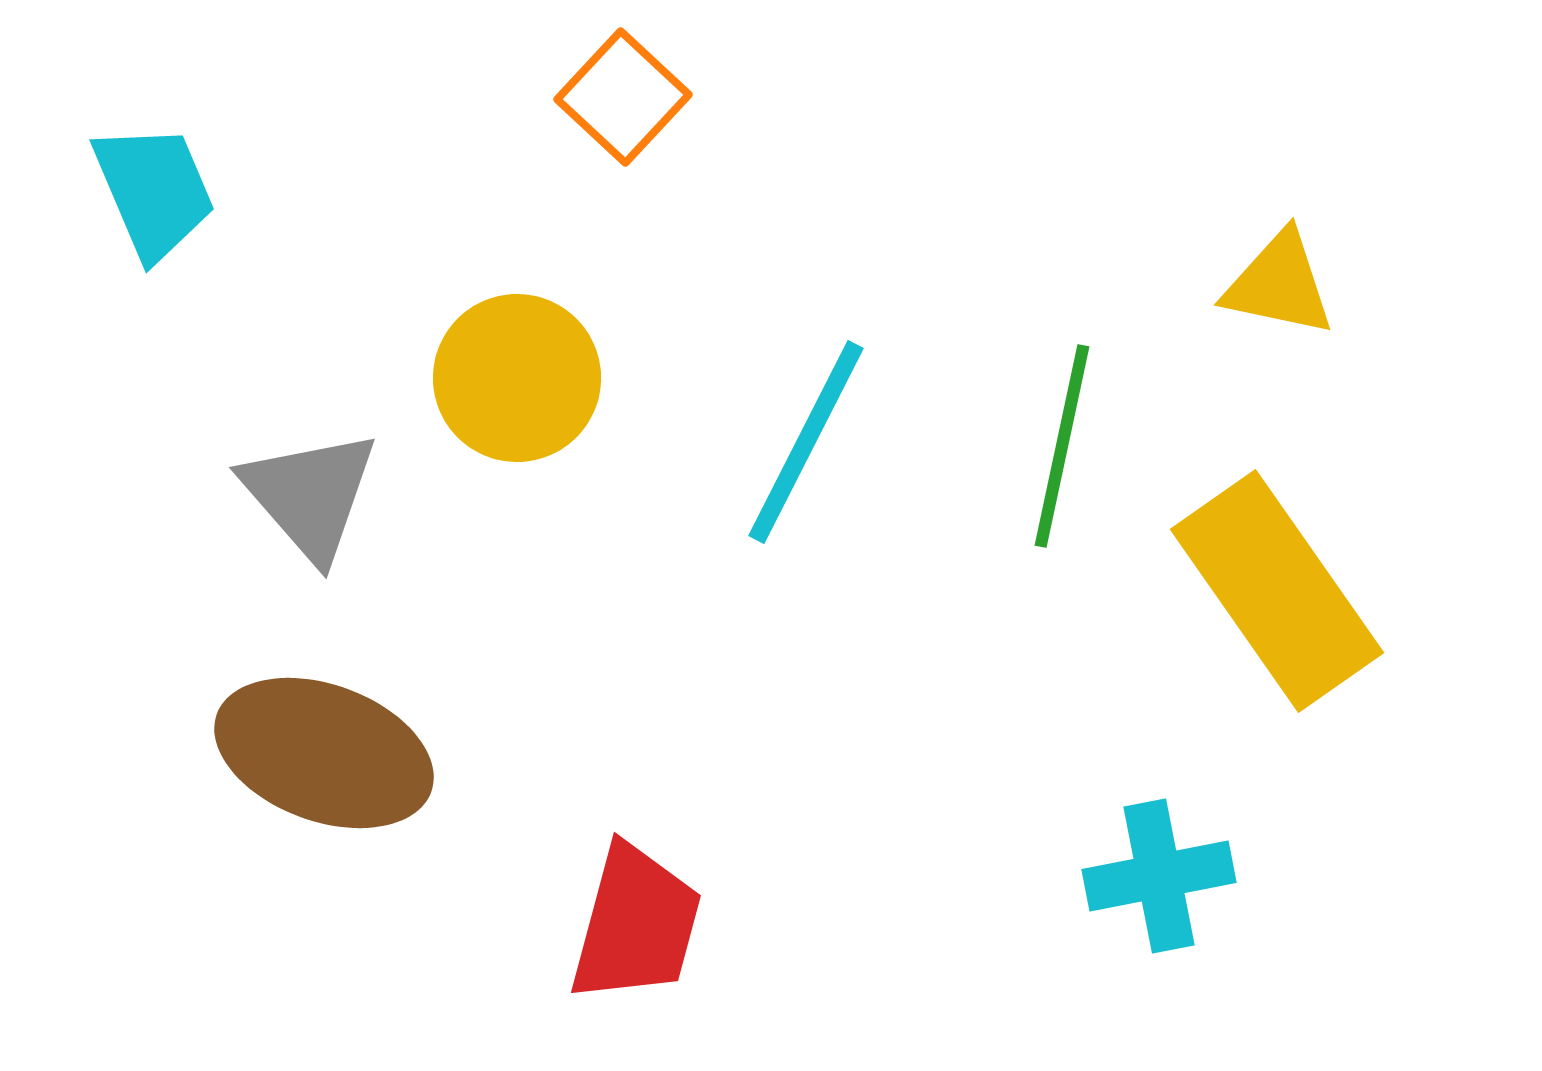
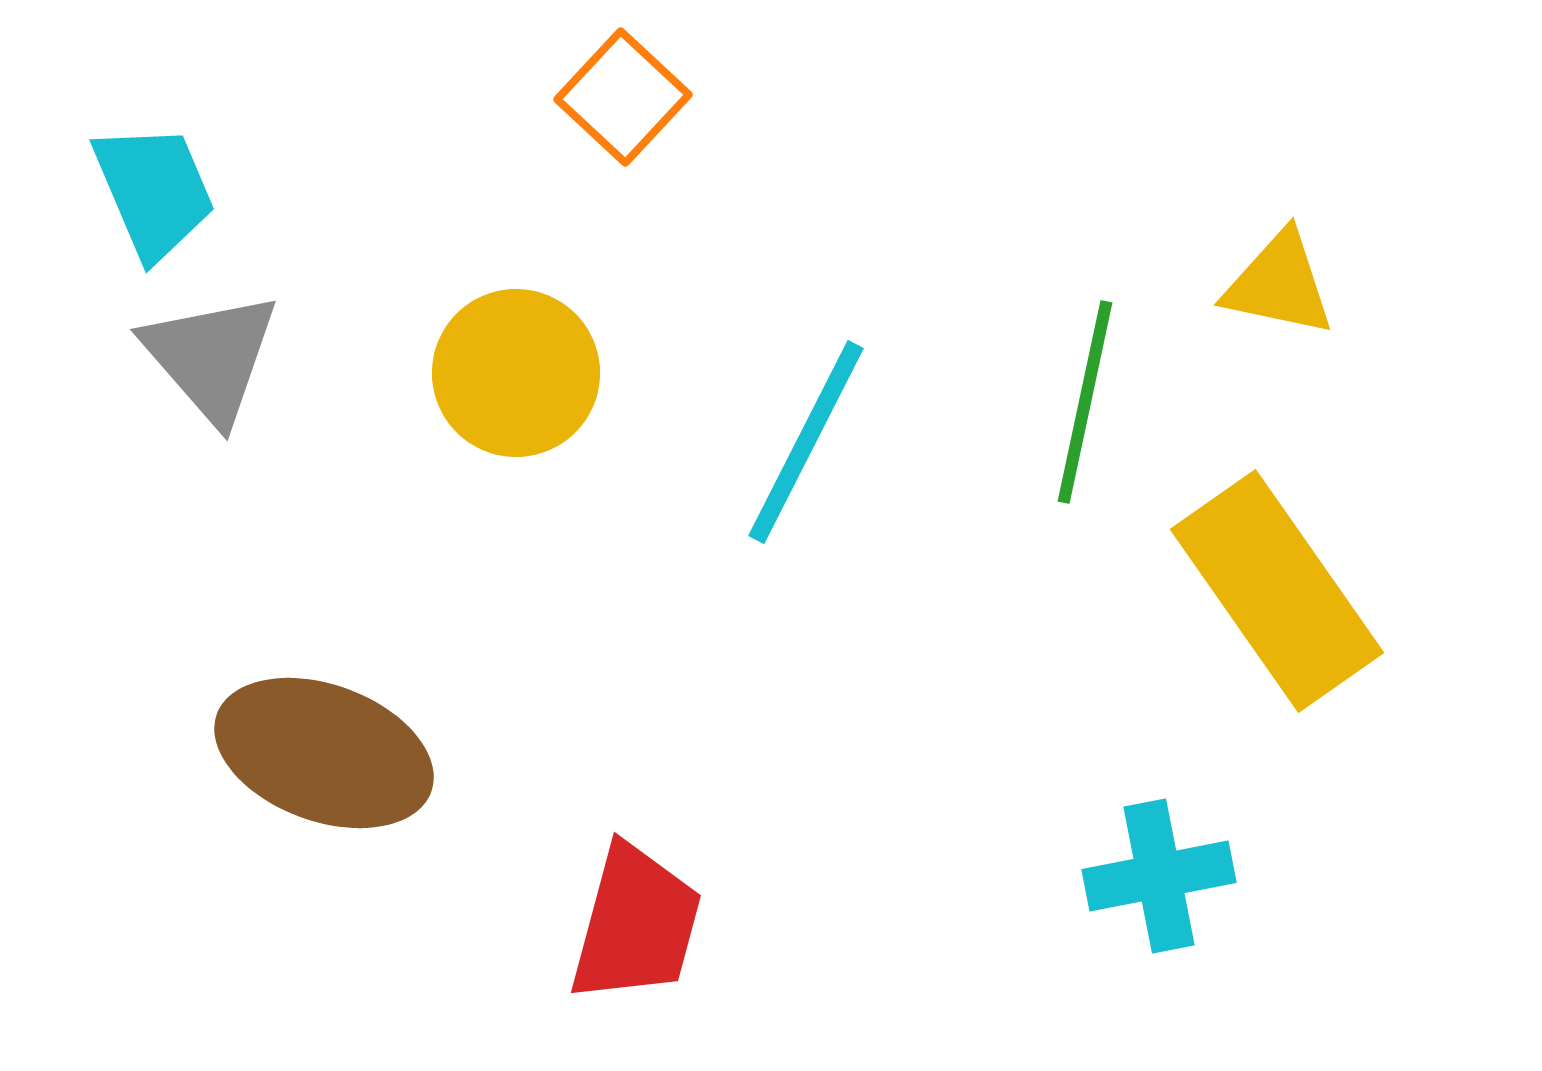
yellow circle: moved 1 px left, 5 px up
green line: moved 23 px right, 44 px up
gray triangle: moved 99 px left, 138 px up
